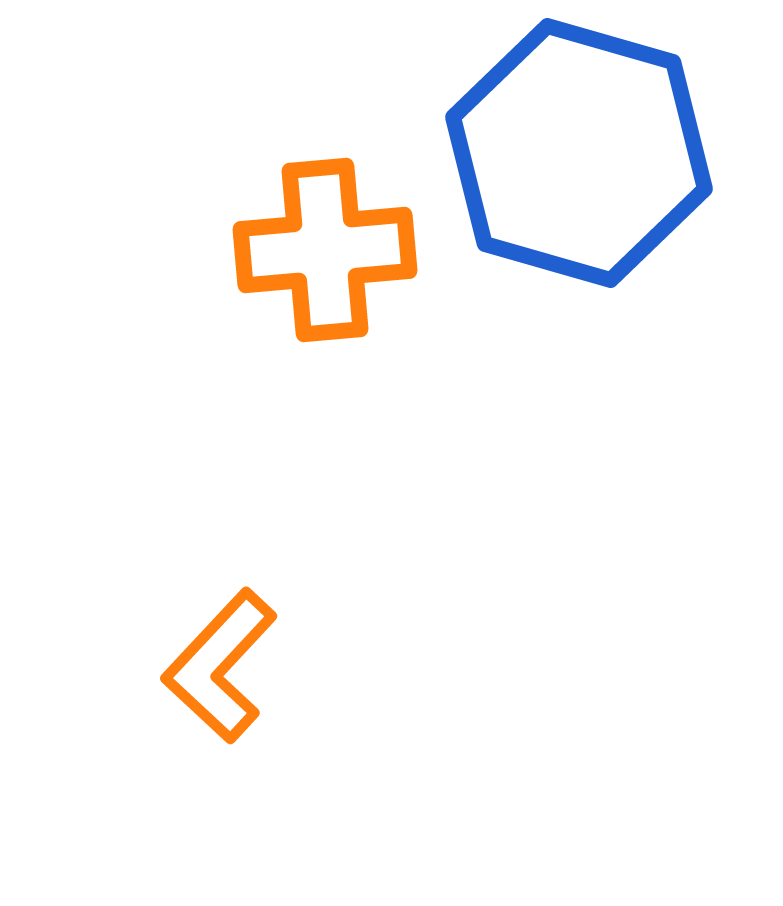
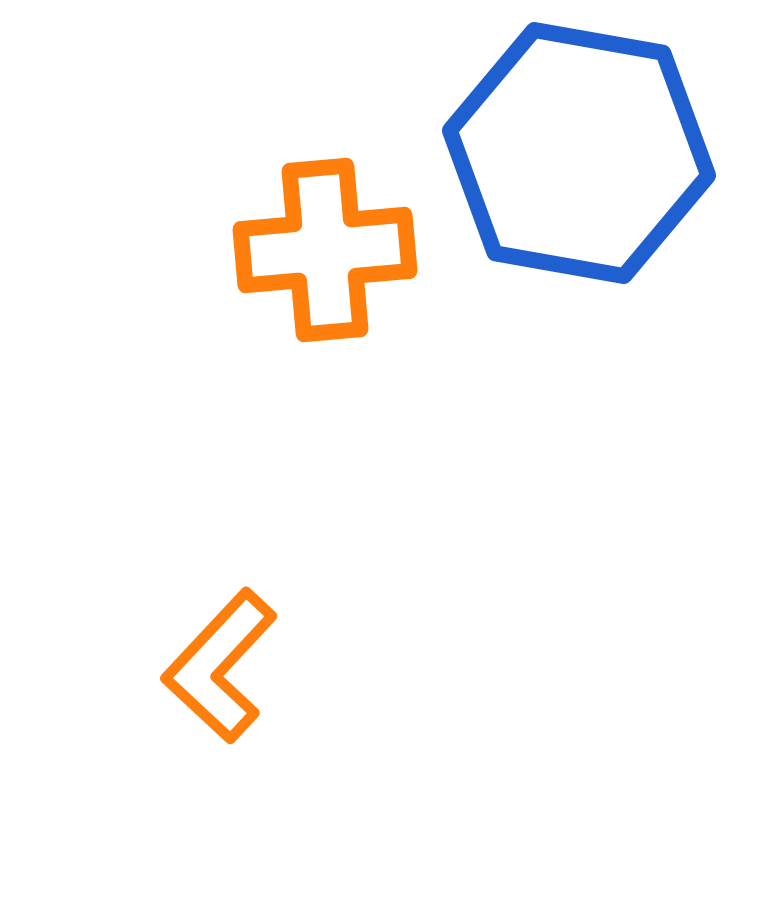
blue hexagon: rotated 6 degrees counterclockwise
